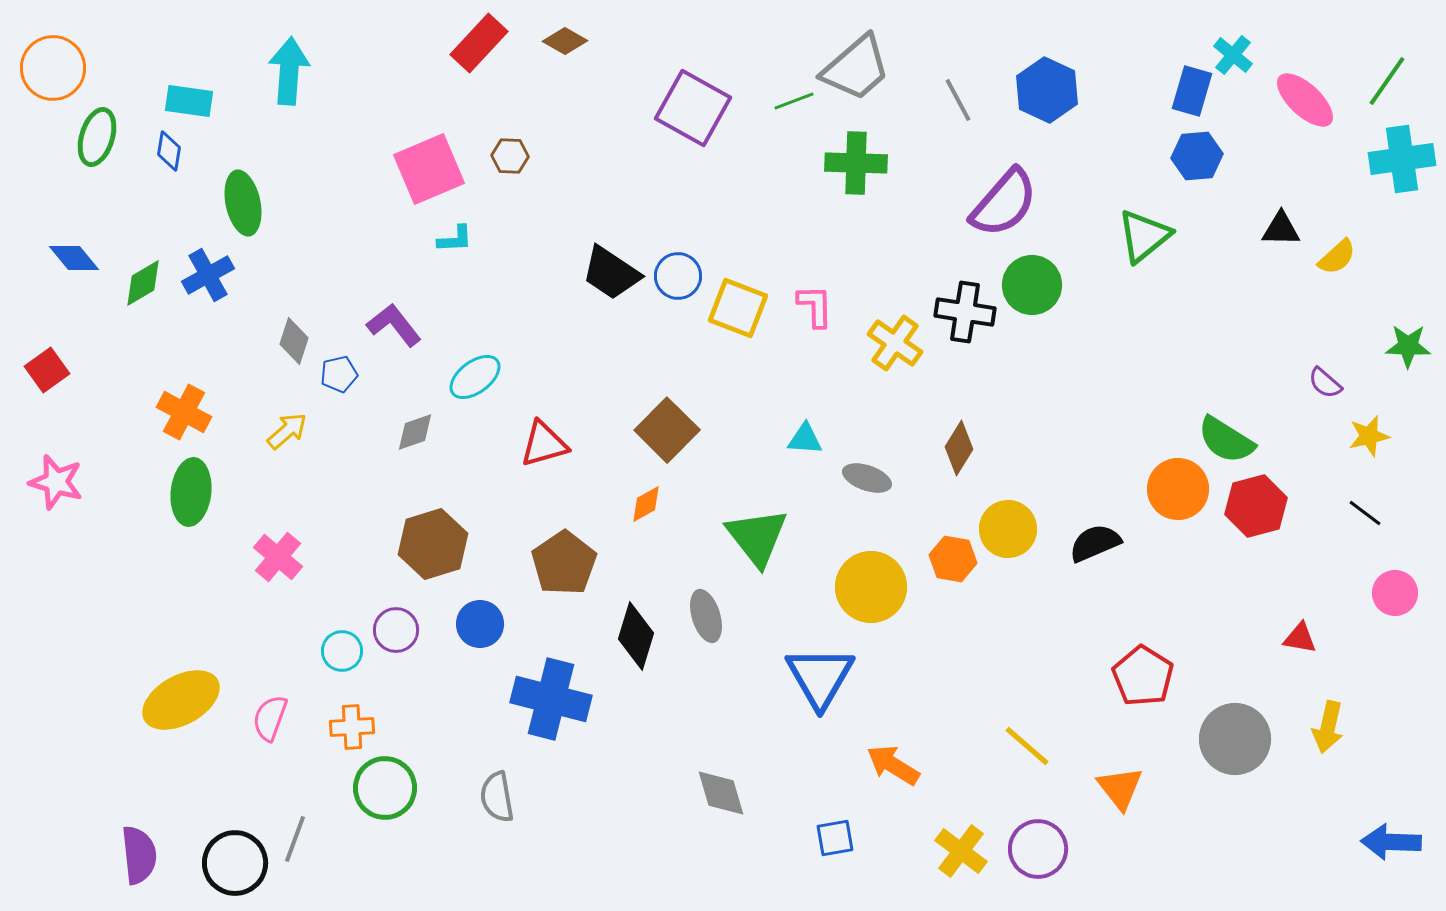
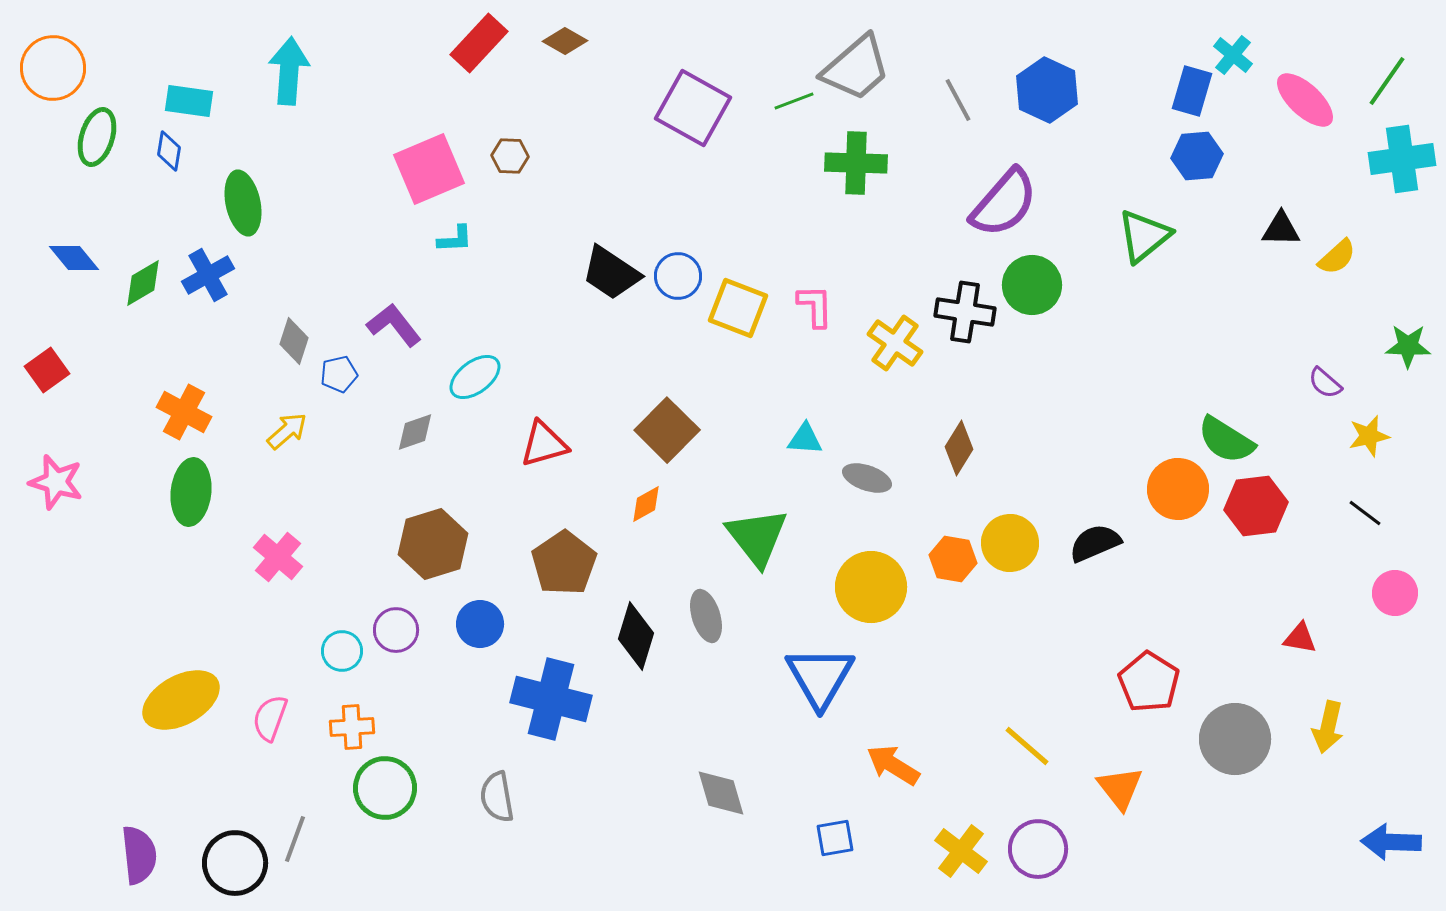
red hexagon at (1256, 506): rotated 8 degrees clockwise
yellow circle at (1008, 529): moved 2 px right, 14 px down
red pentagon at (1143, 676): moved 6 px right, 6 px down
